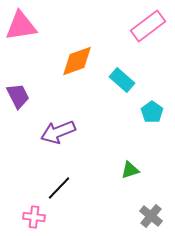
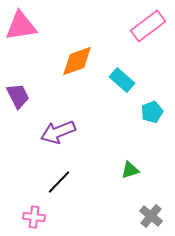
cyan pentagon: rotated 15 degrees clockwise
black line: moved 6 px up
